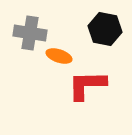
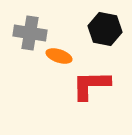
red L-shape: moved 4 px right
